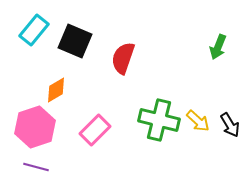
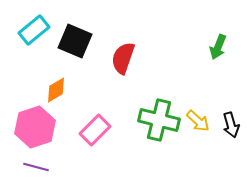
cyan rectangle: rotated 12 degrees clockwise
black arrow: moved 1 px right; rotated 15 degrees clockwise
